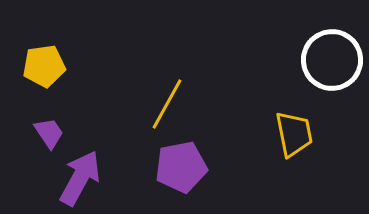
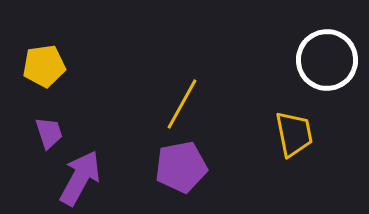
white circle: moved 5 px left
yellow line: moved 15 px right
purple trapezoid: rotated 16 degrees clockwise
